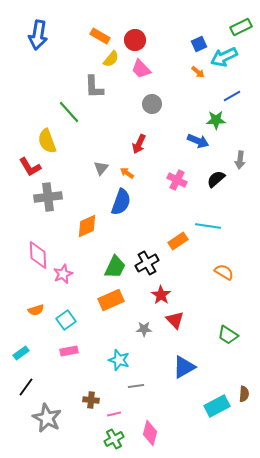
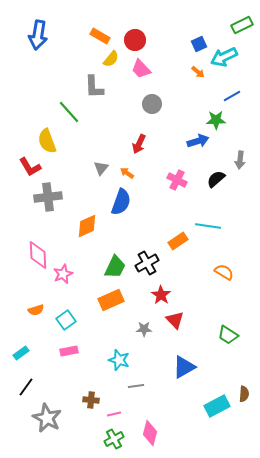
green rectangle at (241, 27): moved 1 px right, 2 px up
blue arrow at (198, 141): rotated 40 degrees counterclockwise
